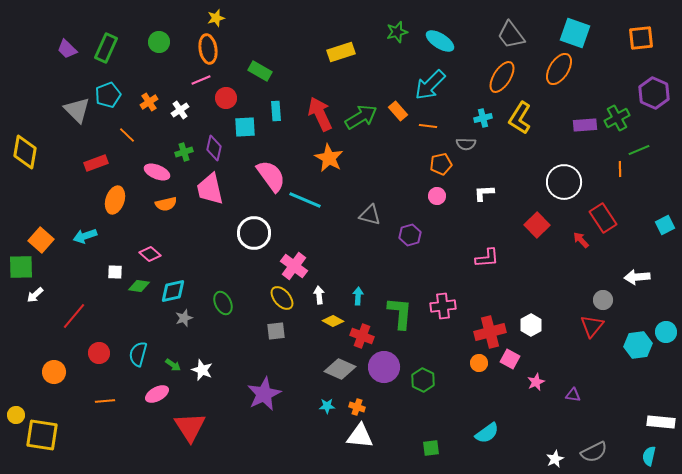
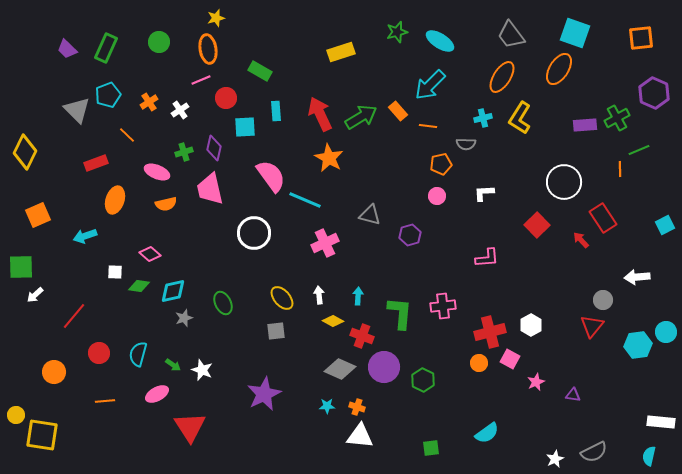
yellow diamond at (25, 152): rotated 16 degrees clockwise
orange square at (41, 240): moved 3 px left, 25 px up; rotated 25 degrees clockwise
pink cross at (294, 266): moved 31 px right, 23 px up; rotated 28 degrees clockwise
